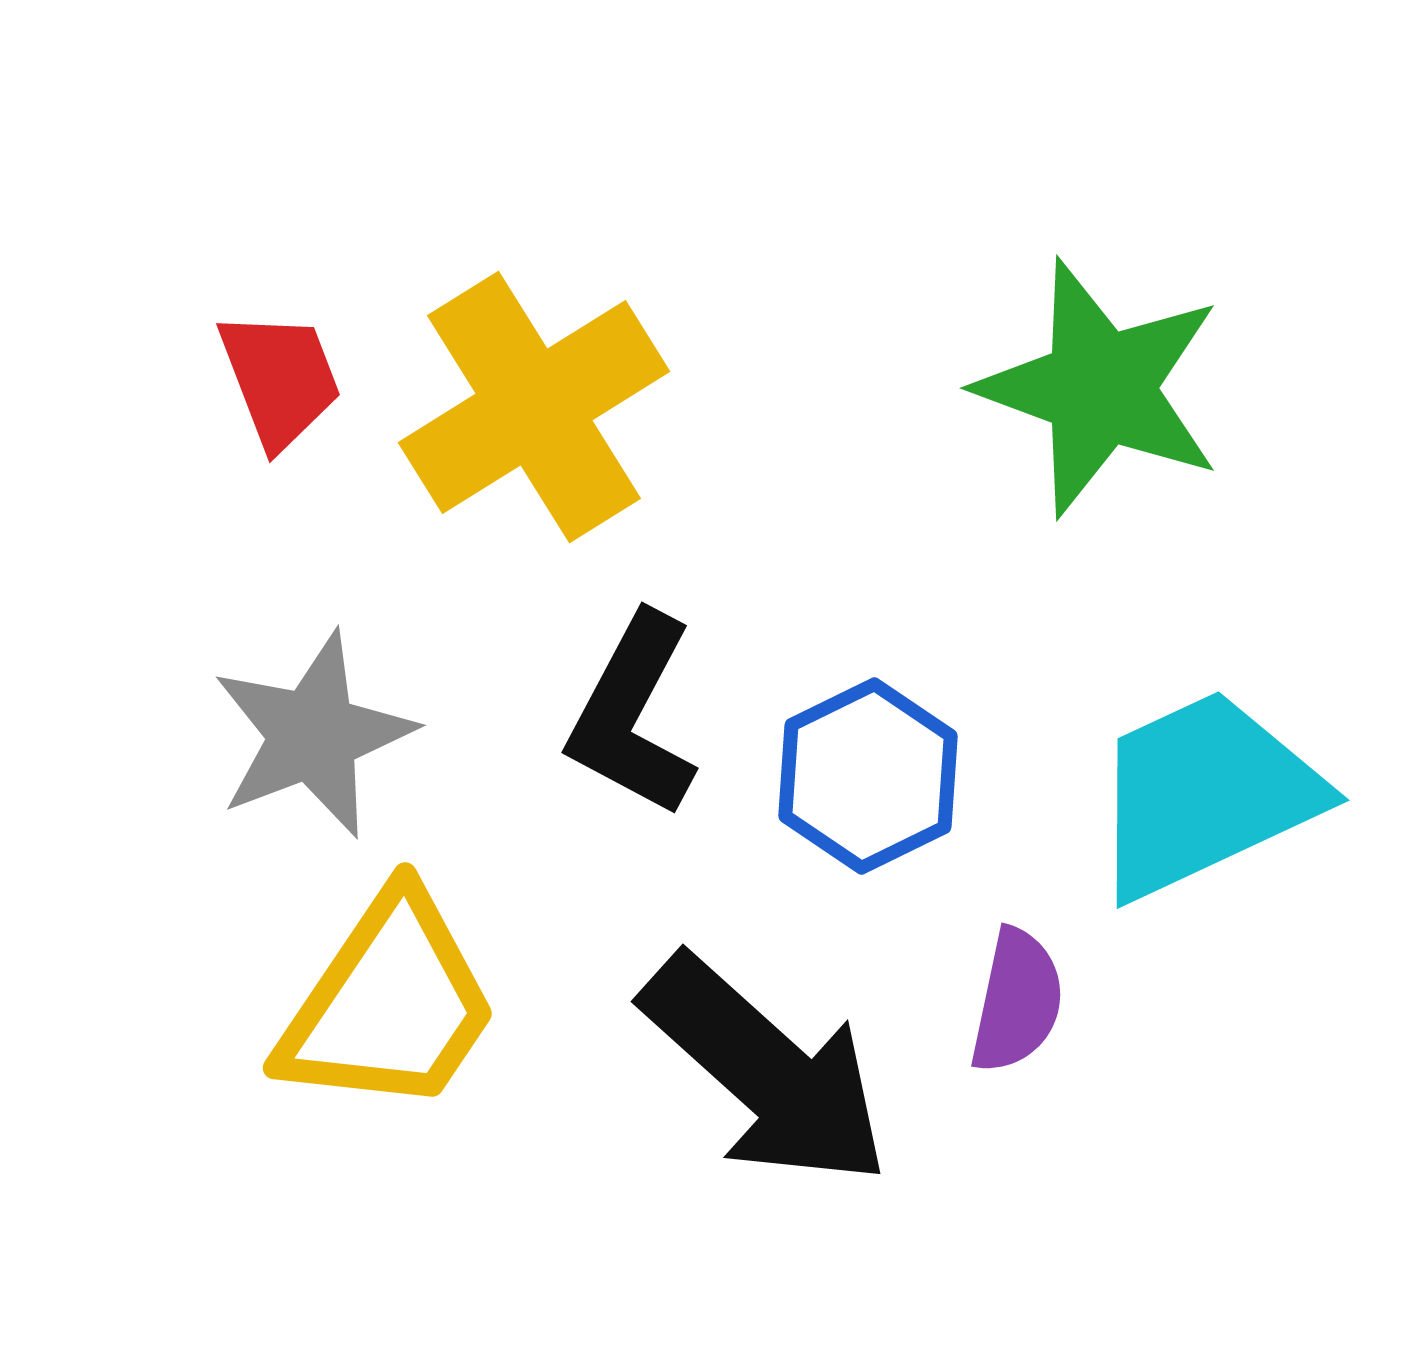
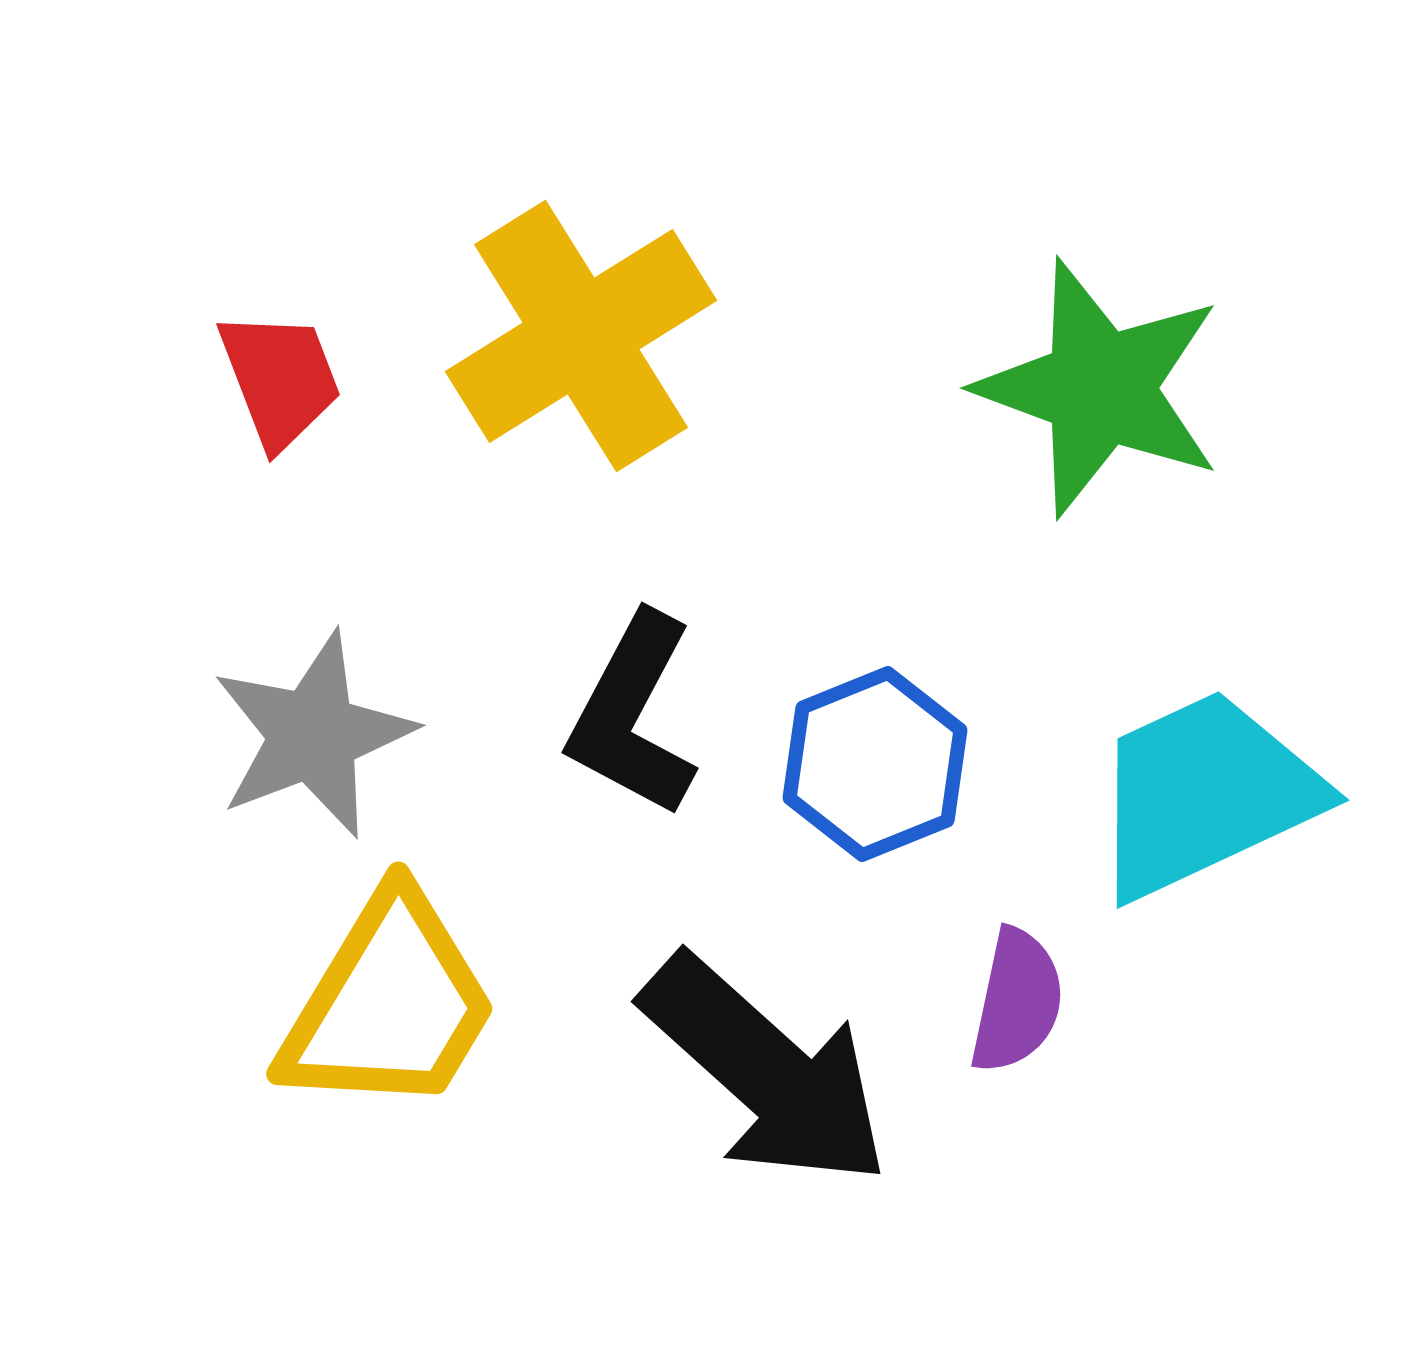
yellow cross: moved 47 px right, 71 px up
blue hexagon: moved 7 px right, 12 px up; rotated 4 degrees clockwise
yellow trapezoid: rotated 3 degrees counterclockwise
